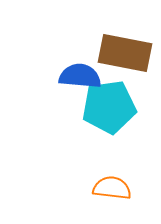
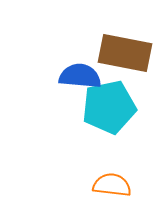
cyan pentagon: rotated 4 degrees counterclockwise
orange semicircle: moved 3 px up
